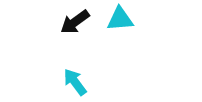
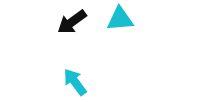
black arrow: moved 3 px left
